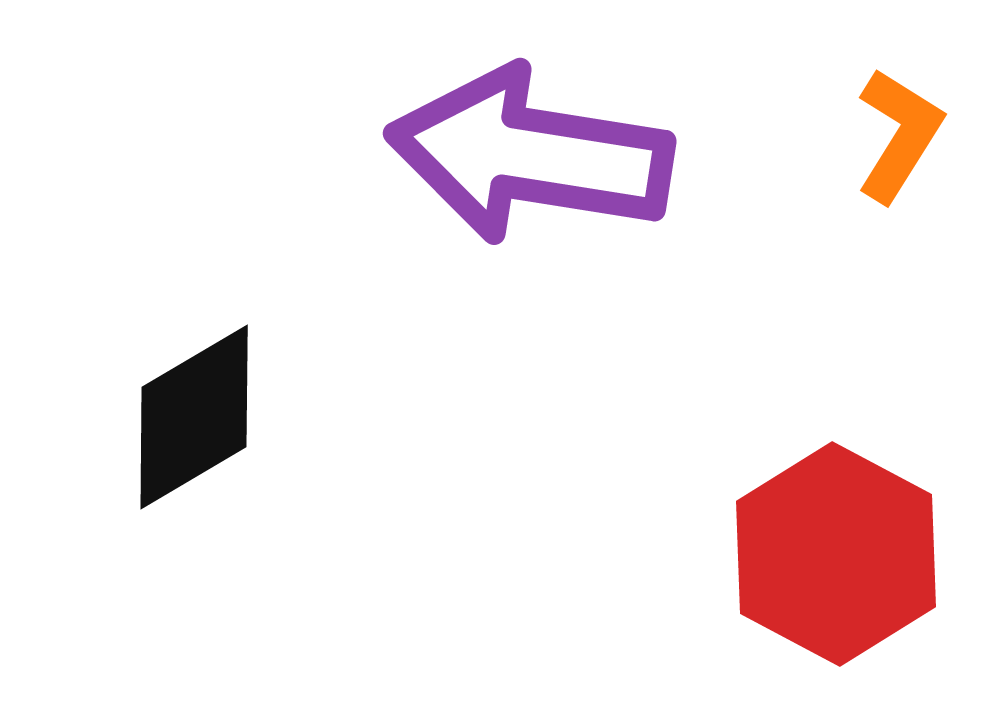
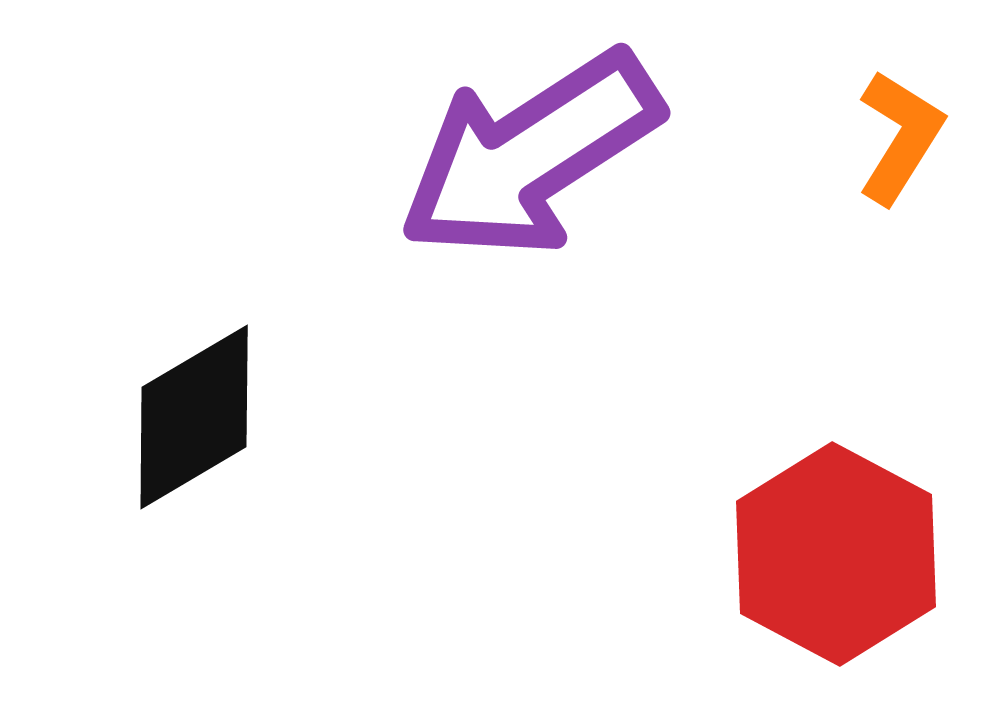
orange L-shape: moved 1 px right, 2 px down
purple arrow: rotated 42 degrees counterclockwise
